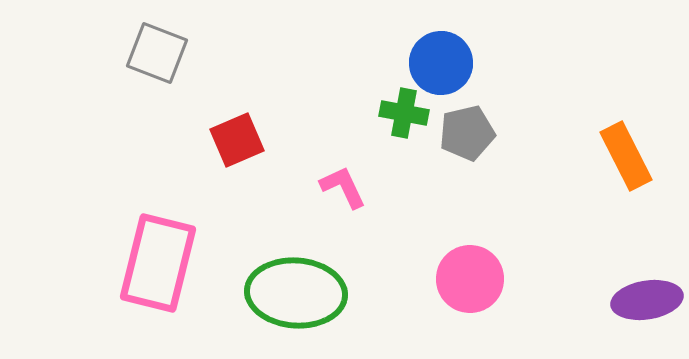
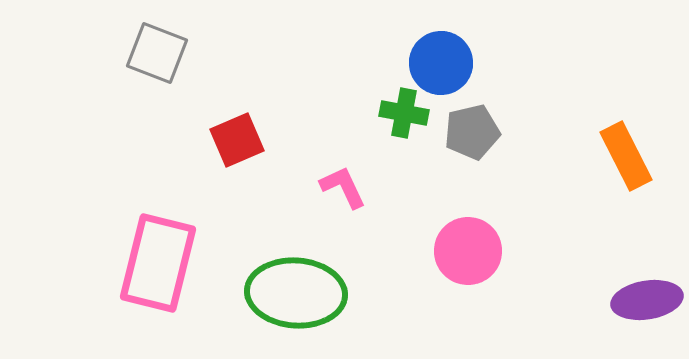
gray pentagon: moved 5 px right, 1 px up
pink circle: moved 2 px left, 28 px up
